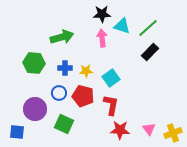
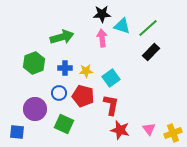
black rectangle: moved 1 px right
green hexagon: rotated 25 degrees counterclockwise
red star: rotated 12 degrees clockwise
